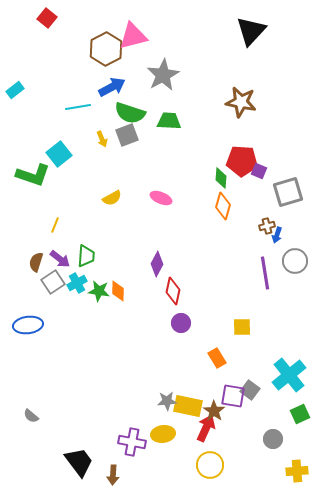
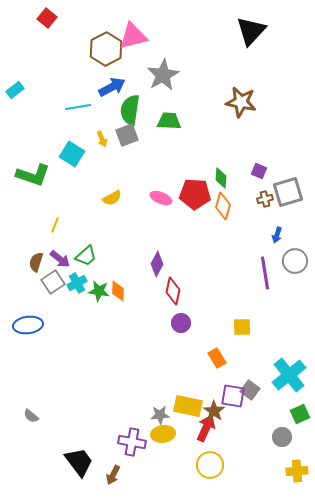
green semicircle at (130, 113): moved 3 px up; rotated 80 degrees clockwise
cyan square at (59, 154): moved 13 px right; rotated 20 degrees counterclockwise
red pentagon at (242, 161): moved 47 px left, 33 px down
brown cross at (267, 226): moved 2 px left, 27 px up
green trapezoid at (86, 256): rotated 45 degrees clockwise
gray star at (167, 401): moved 7 px left, 14 px down
gray circle at (273, 439): moved 9 px right, 2 px up
brown arrow at (113, 475): rotated 24 degrees clockwise
